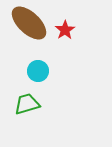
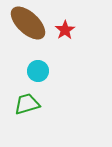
brown ellipse: moved 1 px left
